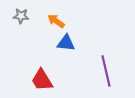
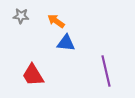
red trapezoid: moved 9 px left, 5 px up
